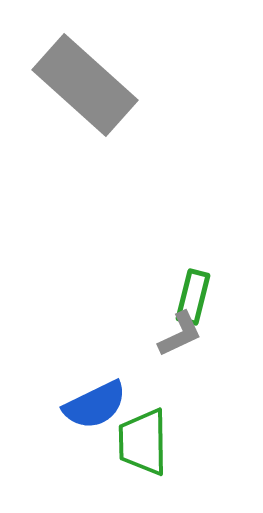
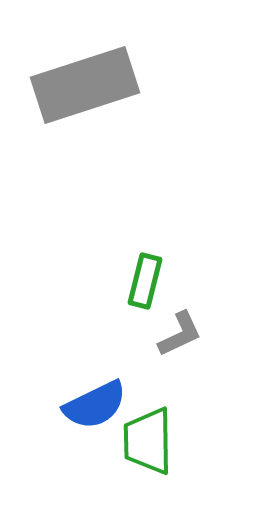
gray rectangle: rotated 60 degrees counterclockwise
green rectangle: moved 48 px left, 16 px up
green trapezoid: moved 5 px right, 1 px up
